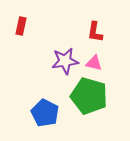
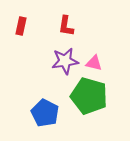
red L-shape: moved 29 px left, 6 px up
